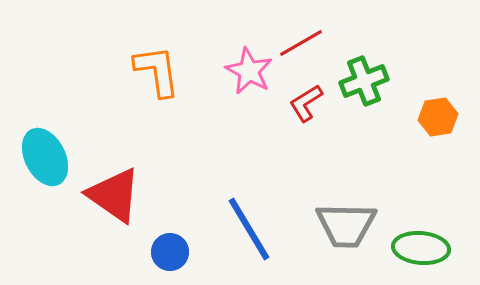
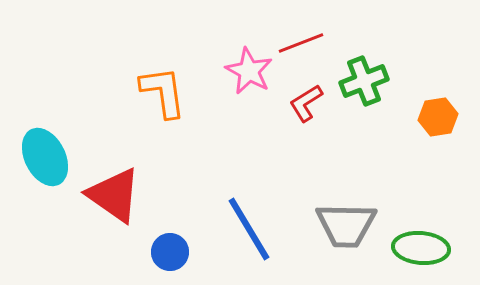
red line: rotated 9 degrees clockwise
orange L-shape: moved 6 px right, 21 px down
